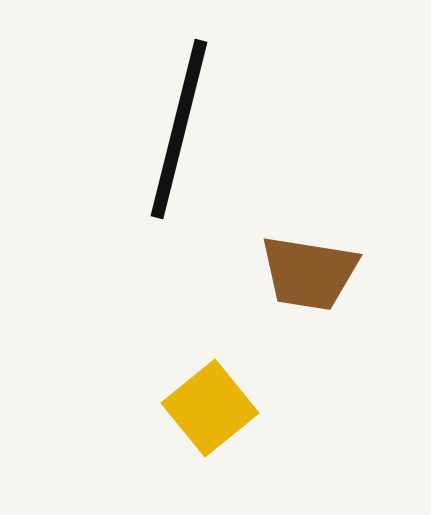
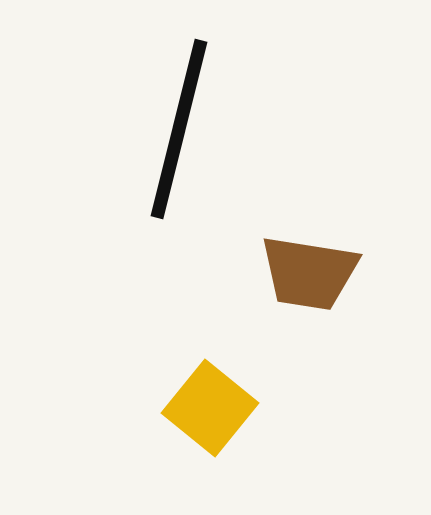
yellow square: rotated 12 degrees counterclockwise
